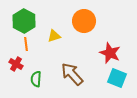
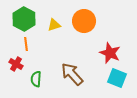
green hexagon: moved 2 px up
yellow triangle: moved 11 px up
